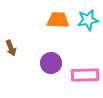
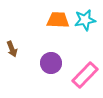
cyan star: moved 3 px left
brown arrow: moved 1 px right, 1 px down
pink rectangle: rotated 44 degrees counterclockwise
